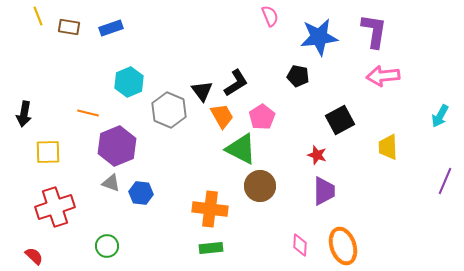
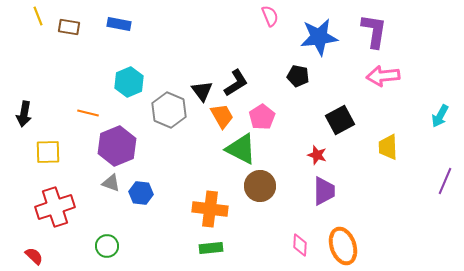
blue rectangle: moved 8 px right, 4 px up; rotated 30 degrees clockwise
